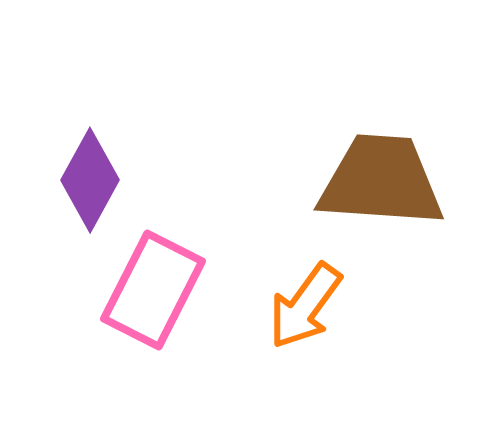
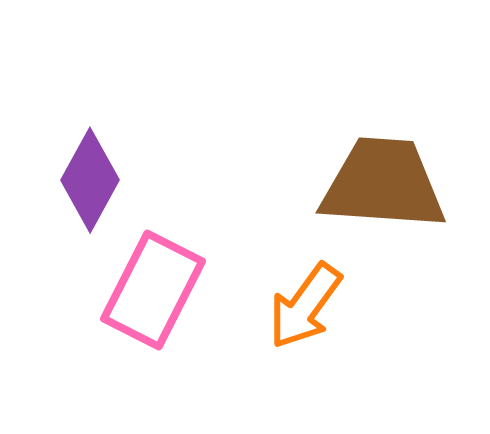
brown trapezoid: moved 2 px right, 3 px down
